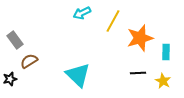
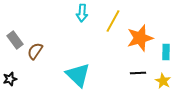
cyan arrow: rotated 60 degrees counterclockwise
brown semicircle: moved 6 px right, 10 px up; rotated 24 degrees counterclockwise
